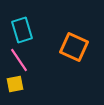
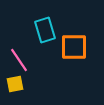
cyan rectangle: moved 23 px right
orange square: rotated 24 degrees counterclockwise
